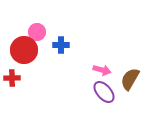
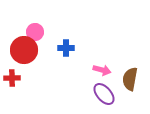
pink circle: moved 2 px left
blue cross: moved 5 px right, 3 px down
brown semicircle: rotated 20 degrees counterclockwise
purple ellipse: moved 2 px down
